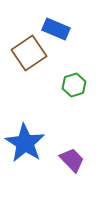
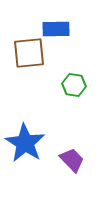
blue rectangle: rotated 24 degrees counterclockwise
brown square: rotated 28 degrees clockwise
green hexagon: rotated 25 degrees clockwise
